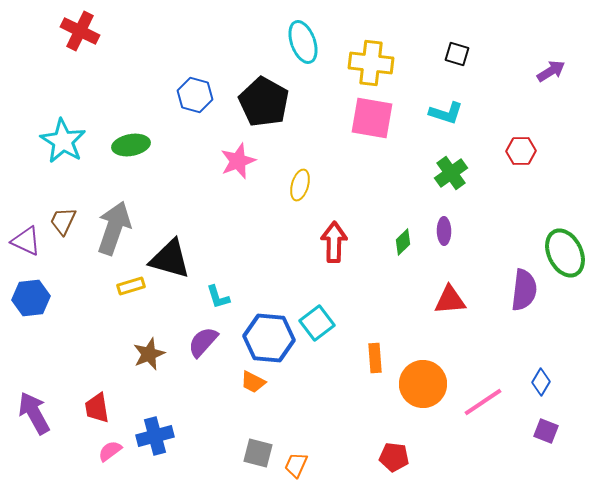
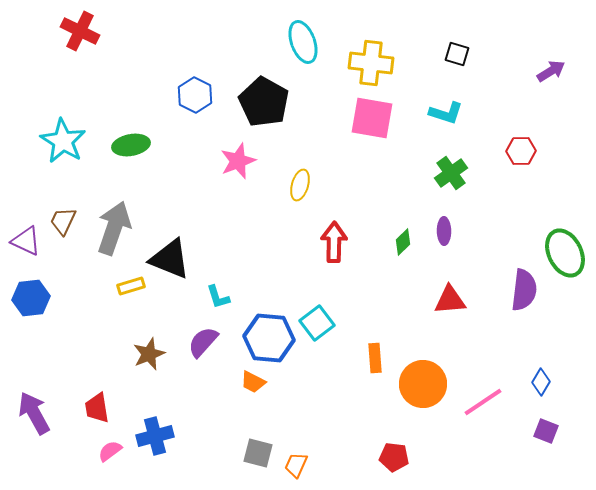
blue hexagon at (195, 95): rotated 12 degrees clockwise
black triangle at (170, 259): rotated 6 degrees clockwise
